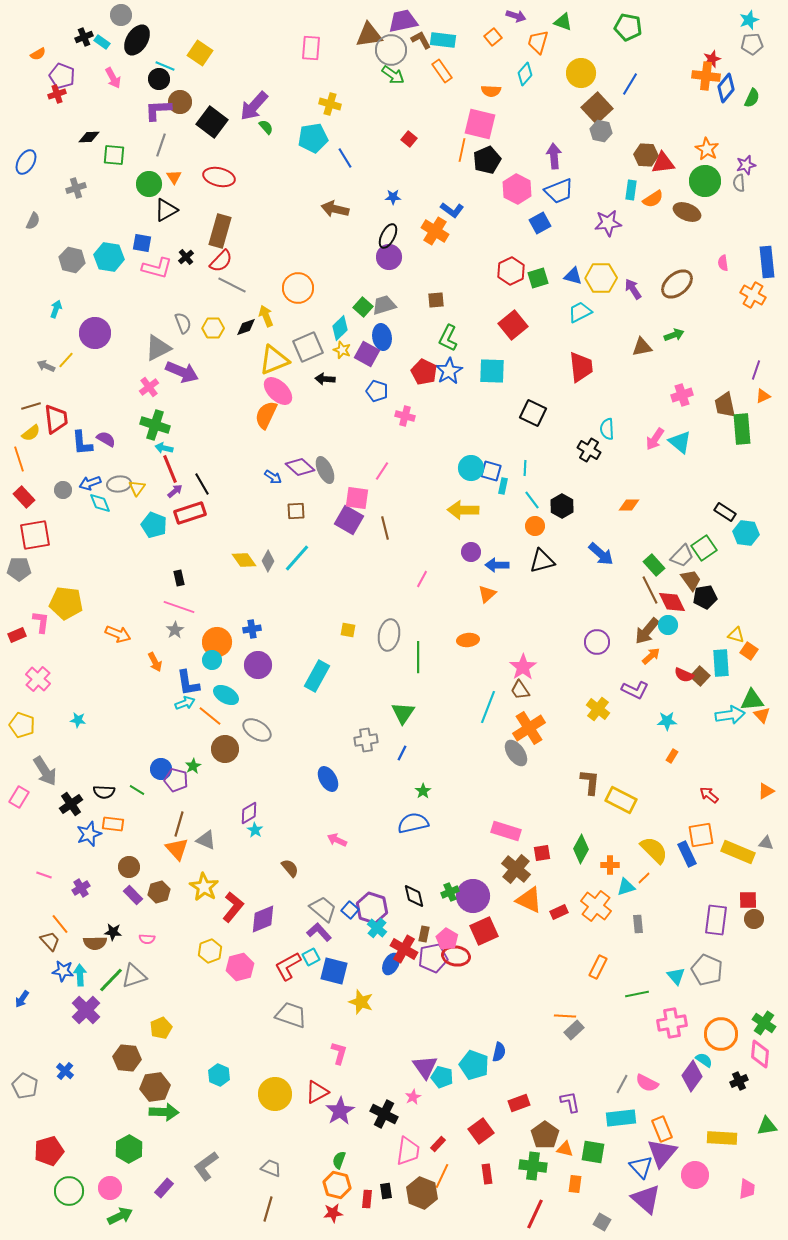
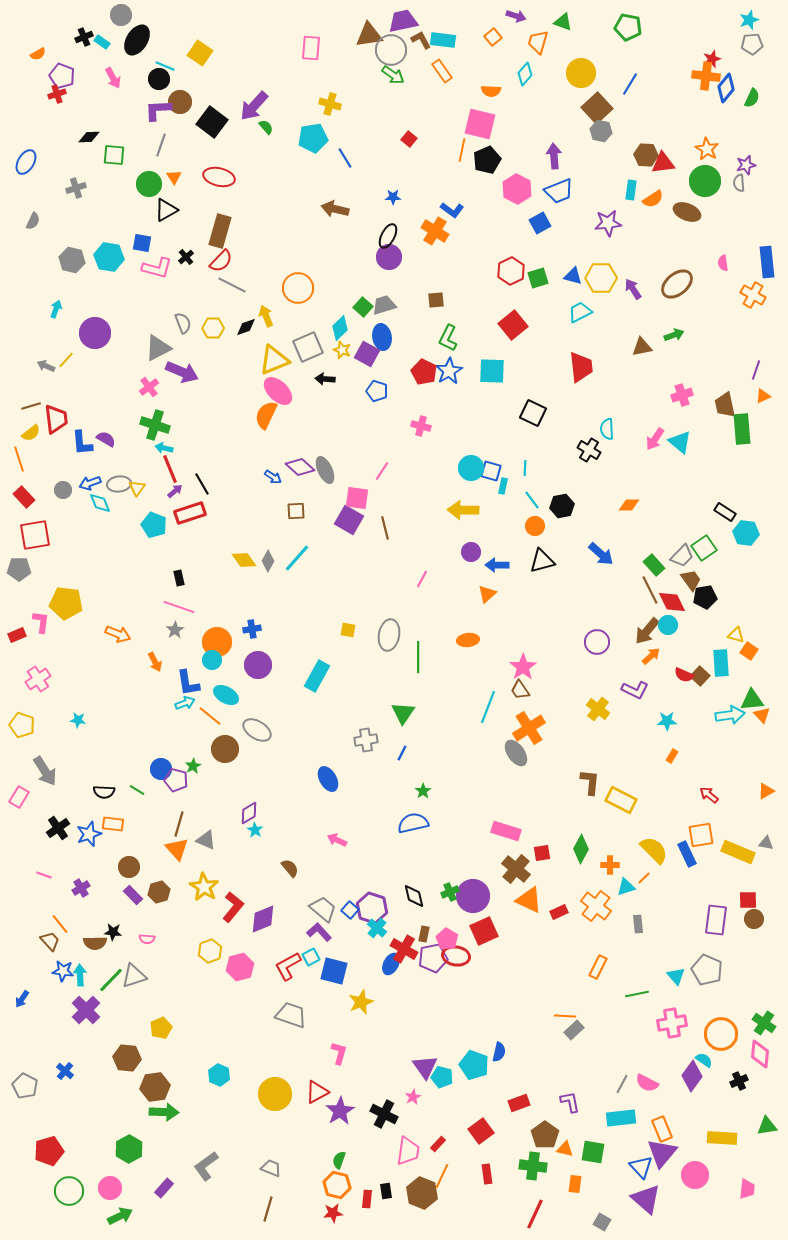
pink cross at (405, 416): moved 16 px right, 10 px down
black hexagon at (562, 506): rotated 20 degrees clockwise
pink cross at (38, 679): rotated 15 degrees clockwise
black cross at (71, 804): moved 13 px left, 24 px down
yellow star at (361, 1002): rotated 30 degrees clockwise
